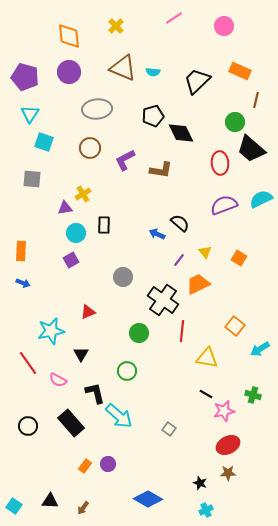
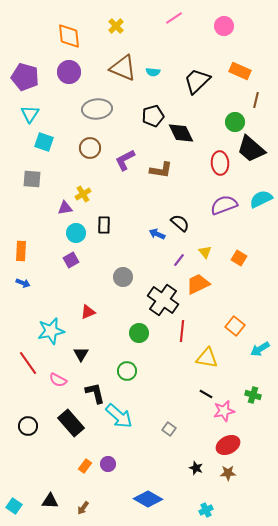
black star at (200, 483): moved 4 px left, 15 px up
